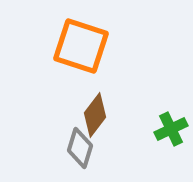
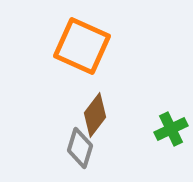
orange square: moved 1 px right; rotated 6 degrees clockwise
